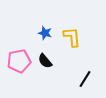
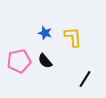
yellow L-shape: moved 1 px right
